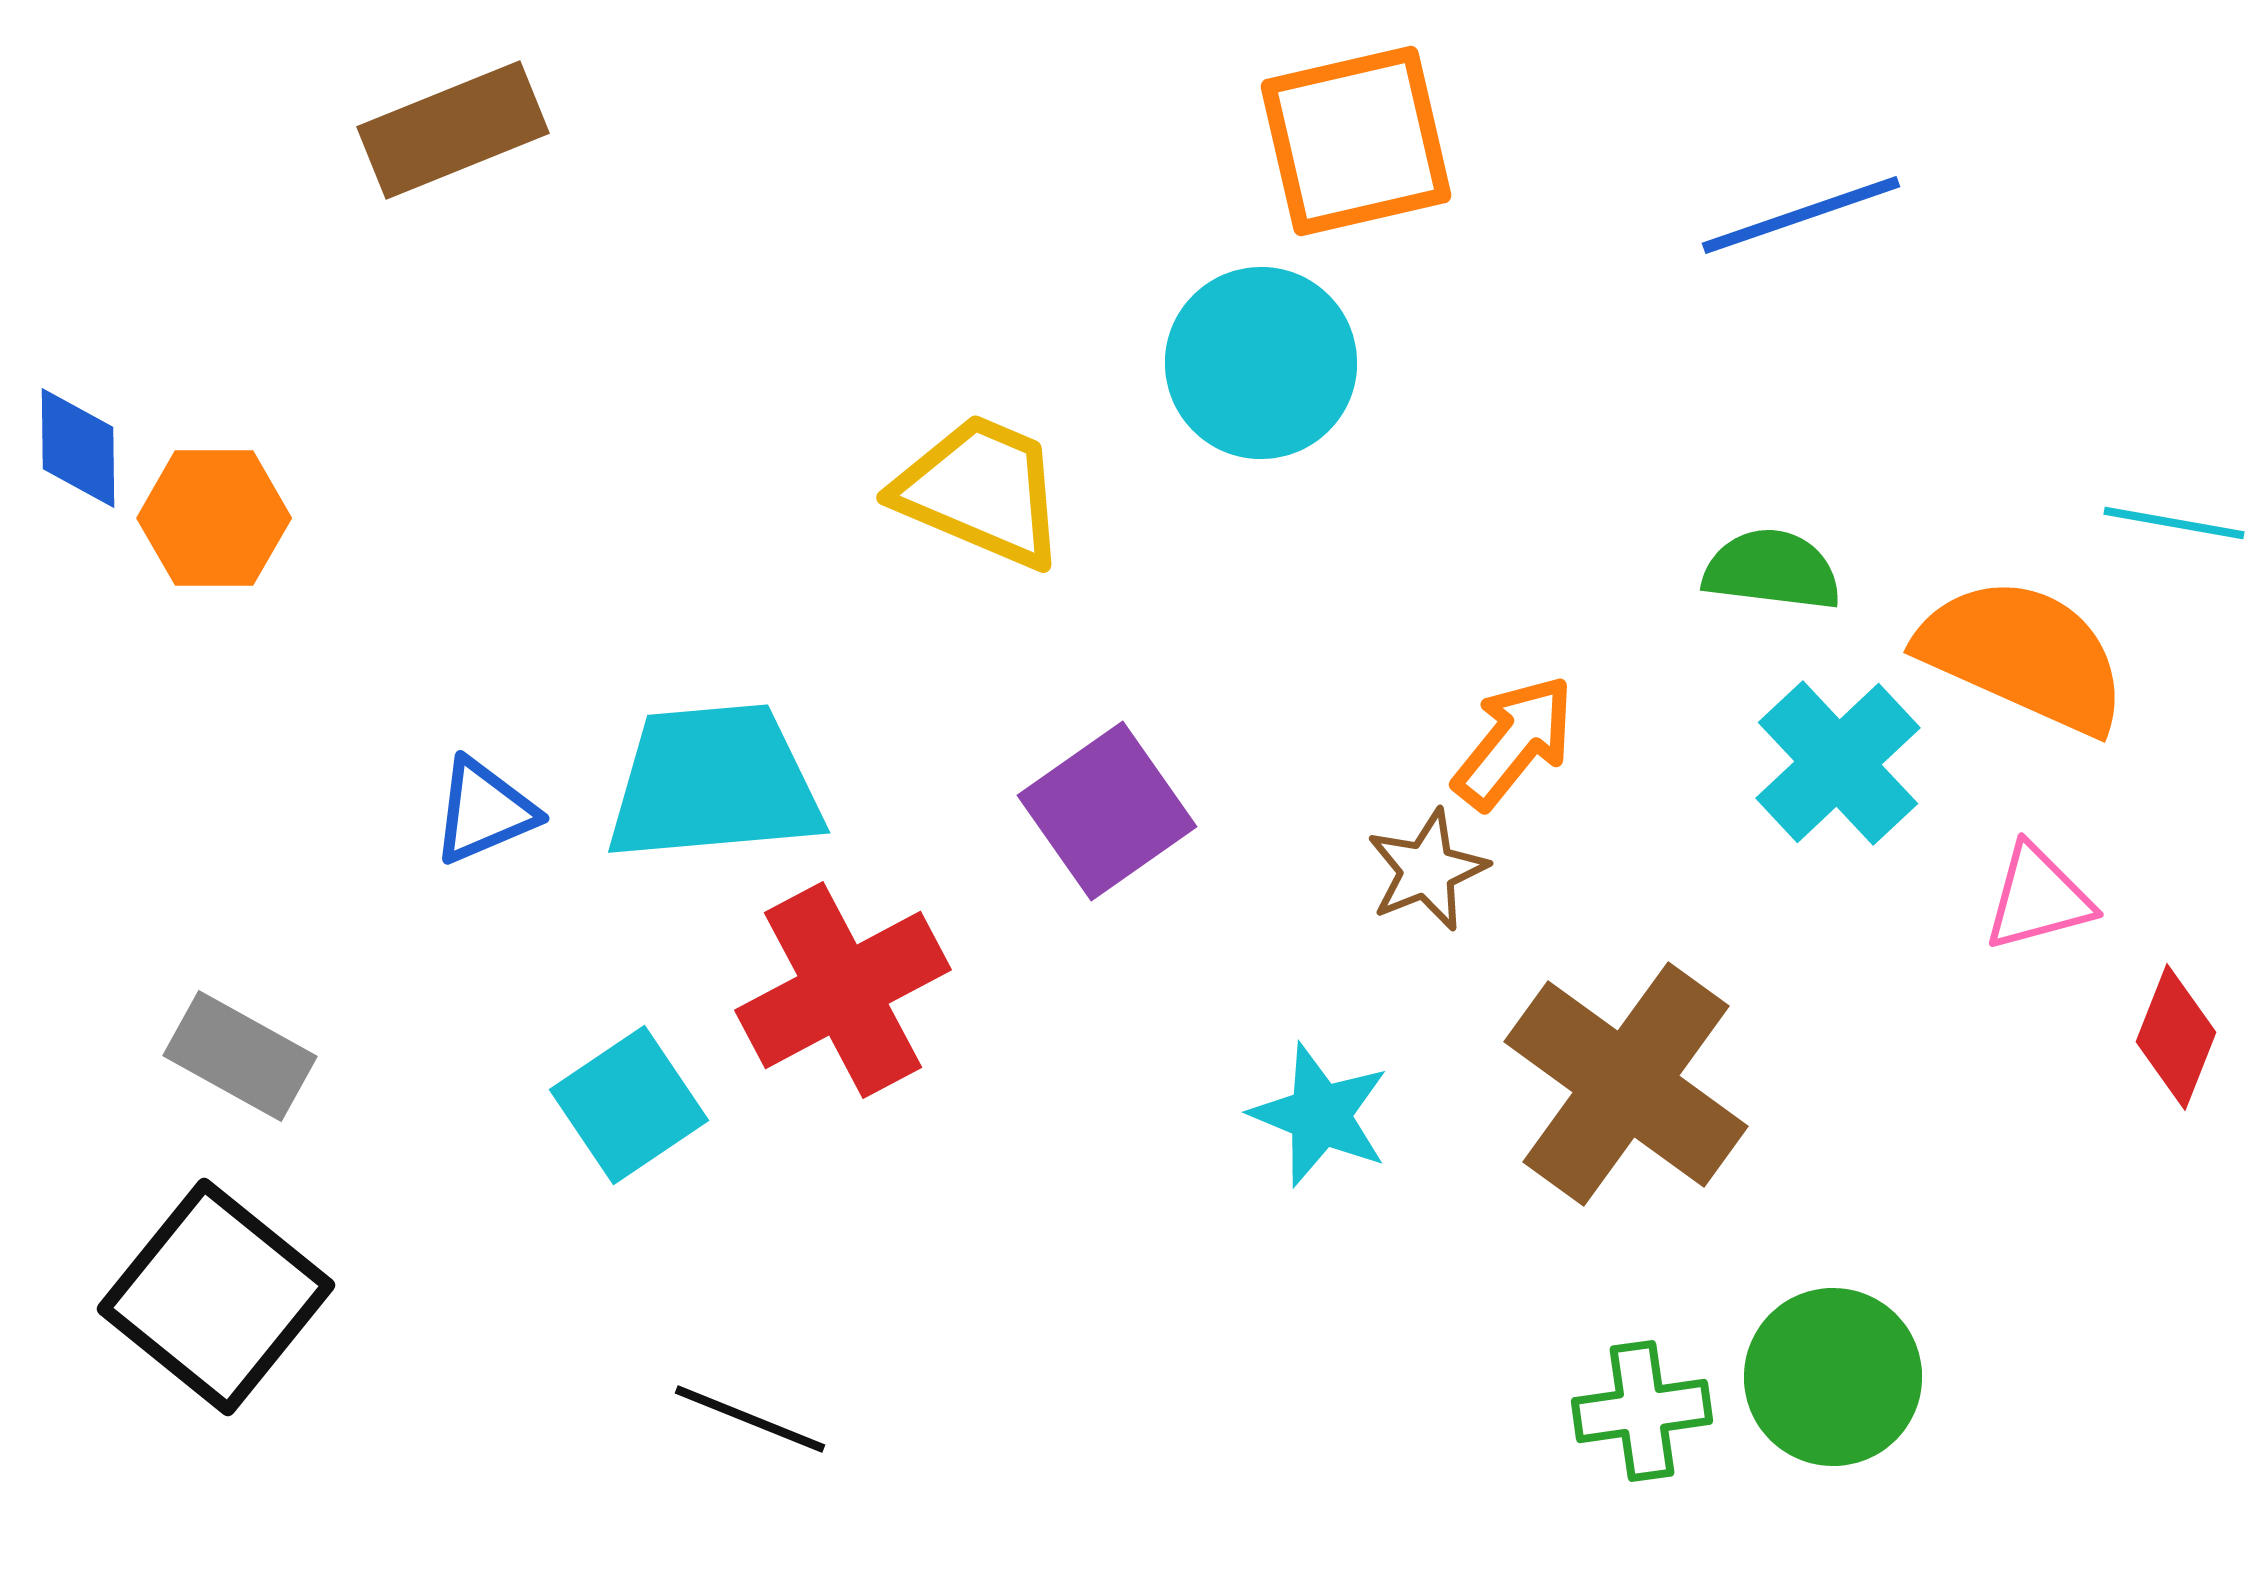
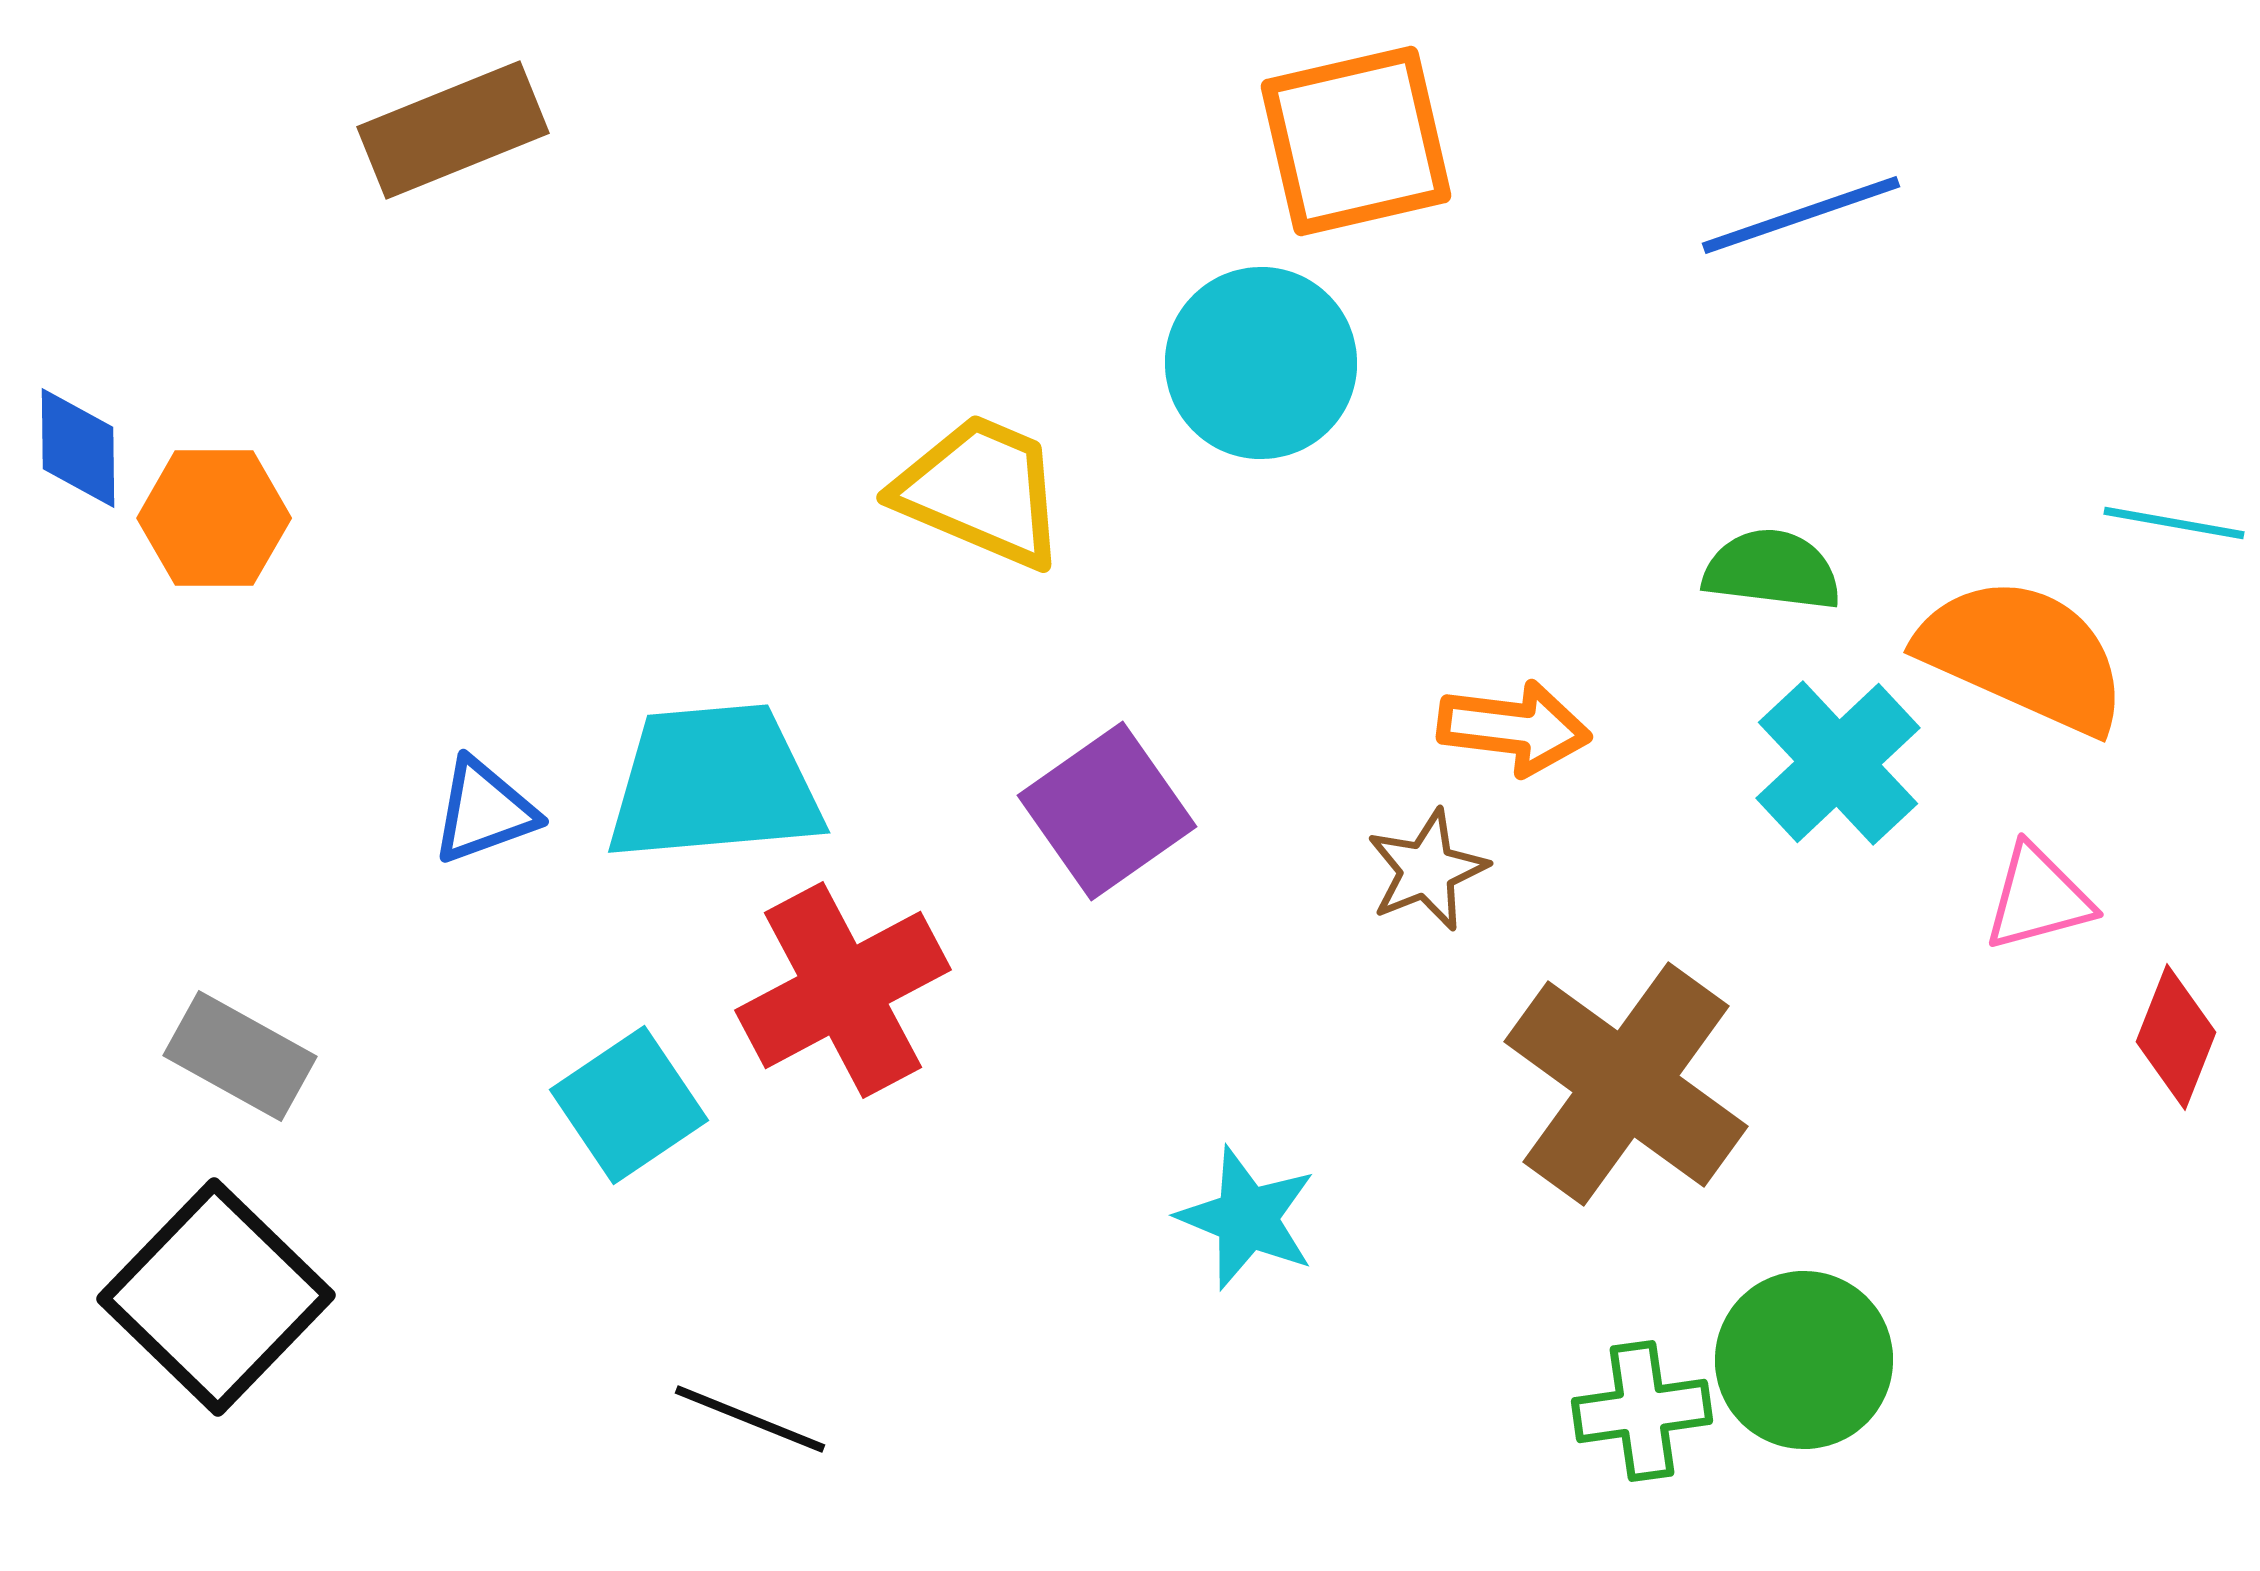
orange arrow: moved 14 px up; rotated 58 degrees clockwise
blue triangle: rotated 3 degrees clockwise
cyan star: moved 73 px left, 103 px down
black square: rotated 5 degrees clockwise
green circle: moved 29 px left, 17 px up
